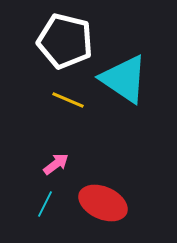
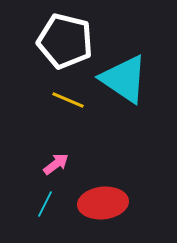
red ellipse: rotated 30 degrees counterclockwise
